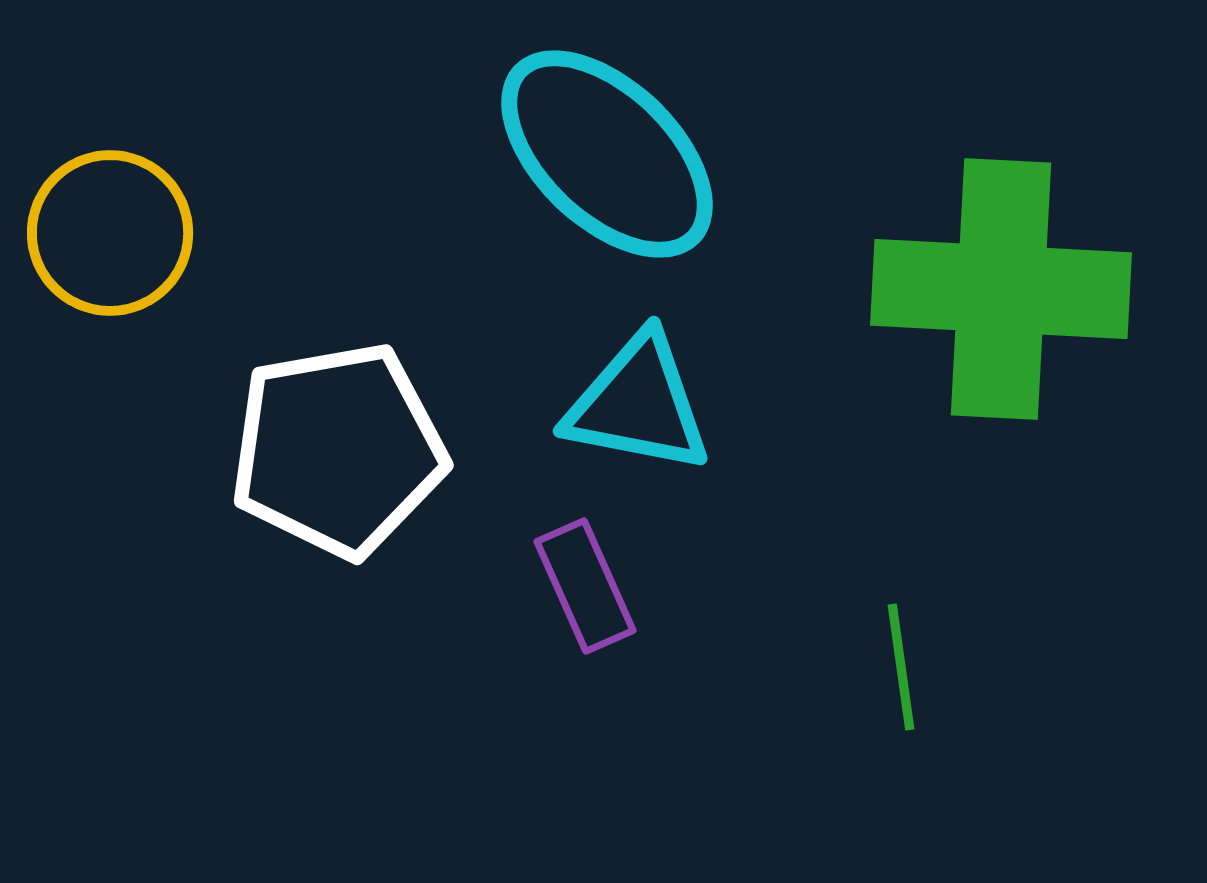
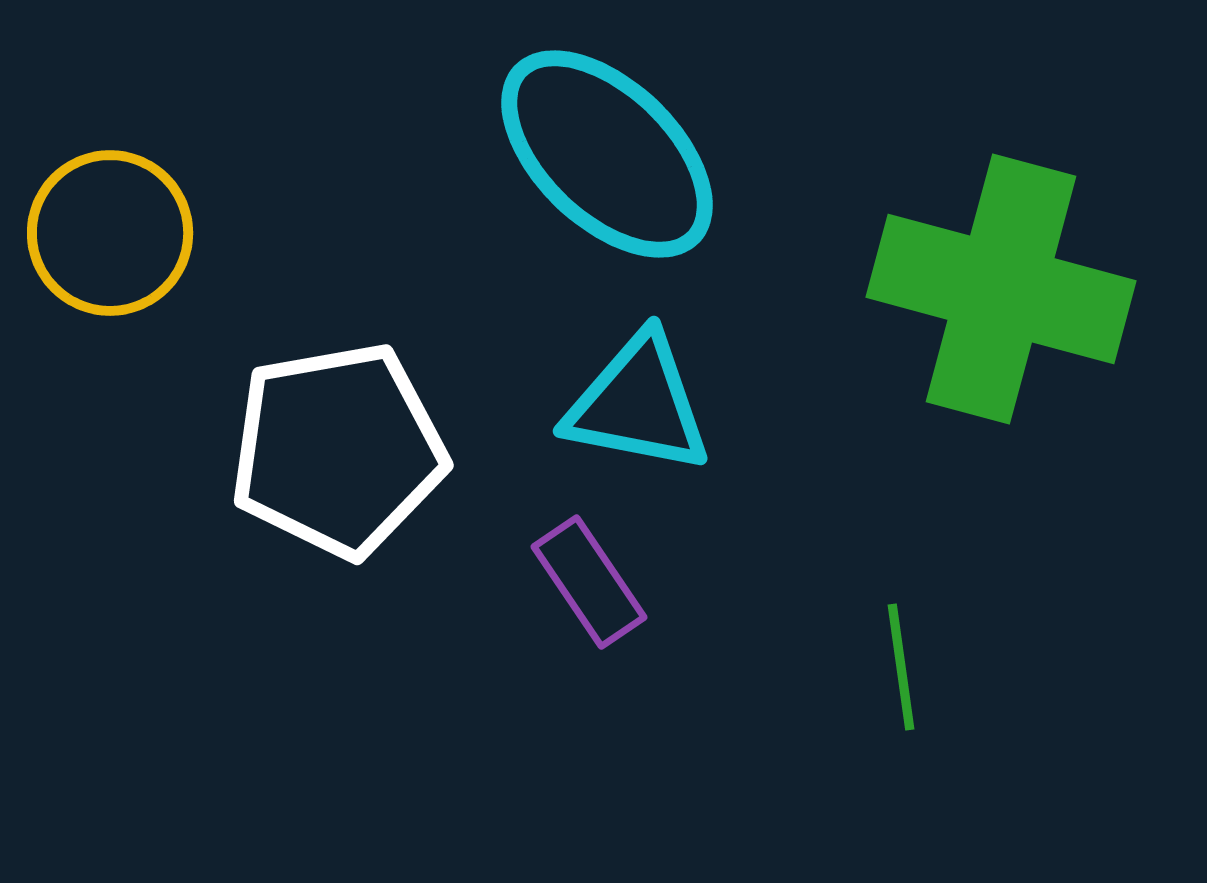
green cross: rotated 12 degrees clockwise
purple rectangle: moved 4 px right, 4 px up; rotated 10 degrees counterclockwise
